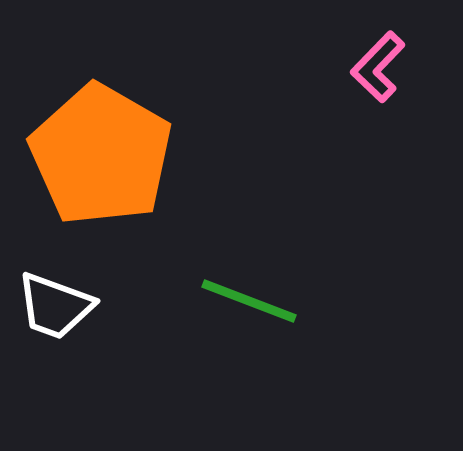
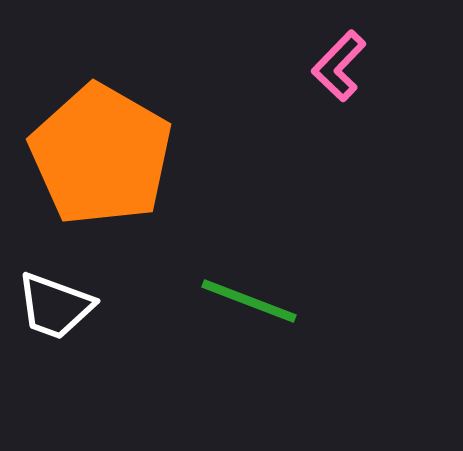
pink L-shape: moved 39 px left, 1 px up
